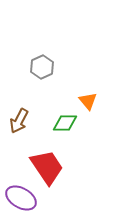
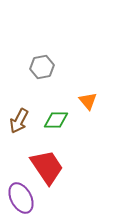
gray hexagon: rotated 15 degrees clockwise
green diamond: moved 9 px left, 3 px up
purple ellipse: rotated 32 degrees clockwise
